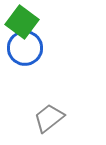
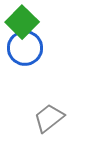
green square: rotated 8 degrees clockwise
